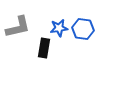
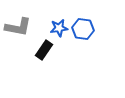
gray L-shape: rotated 24 degrees clockwise
black rectangle: moved 2 px down; rotated 24 degrees clockwise
